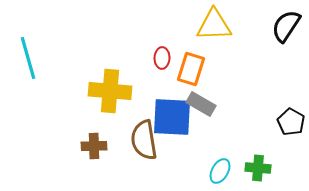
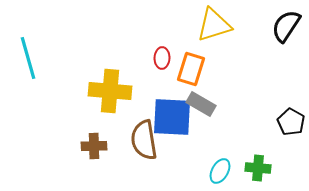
yellow triangle: rotated 15 degrees counterclockwise
